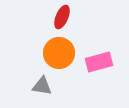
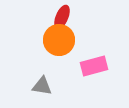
orange circle: moved 13 px up
pink rectangle: moved 5 px left, 4 px down
